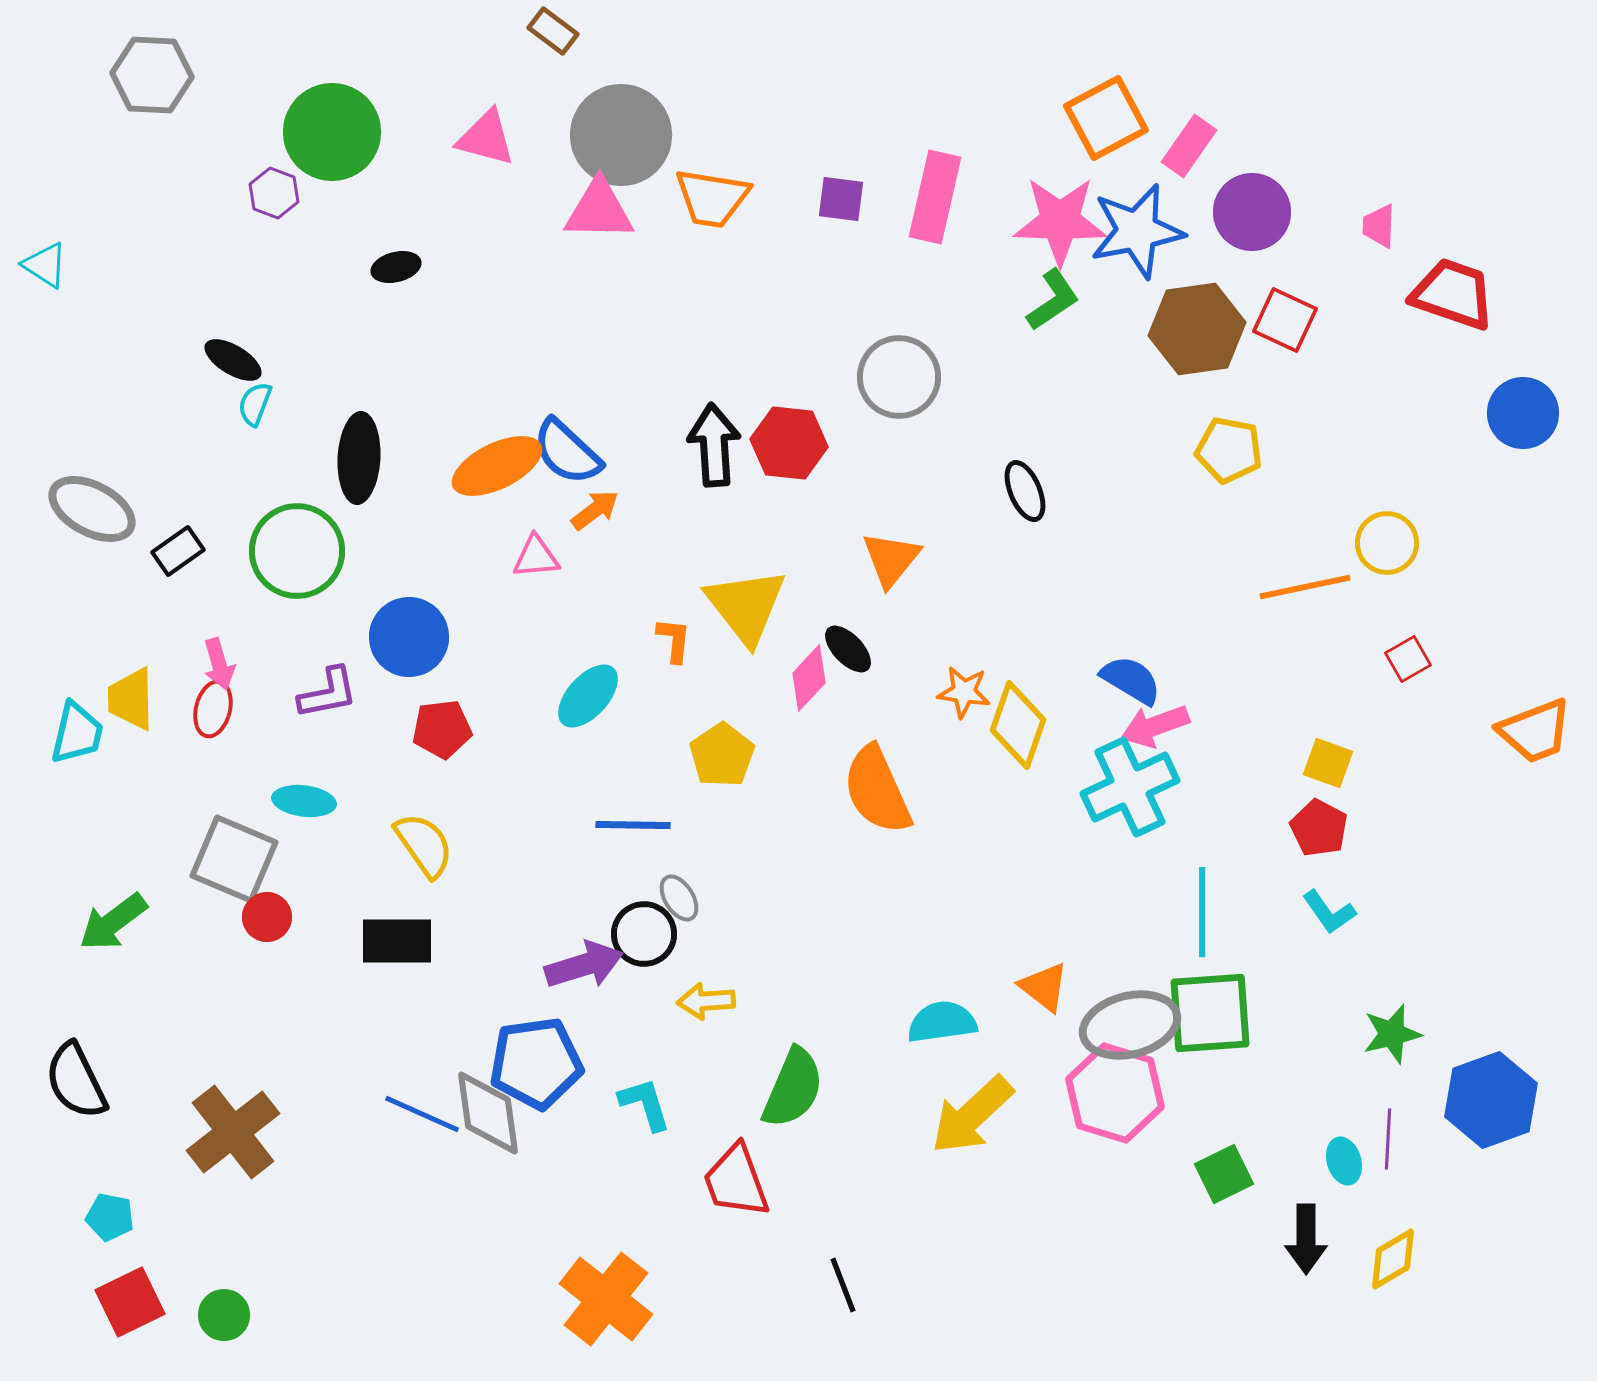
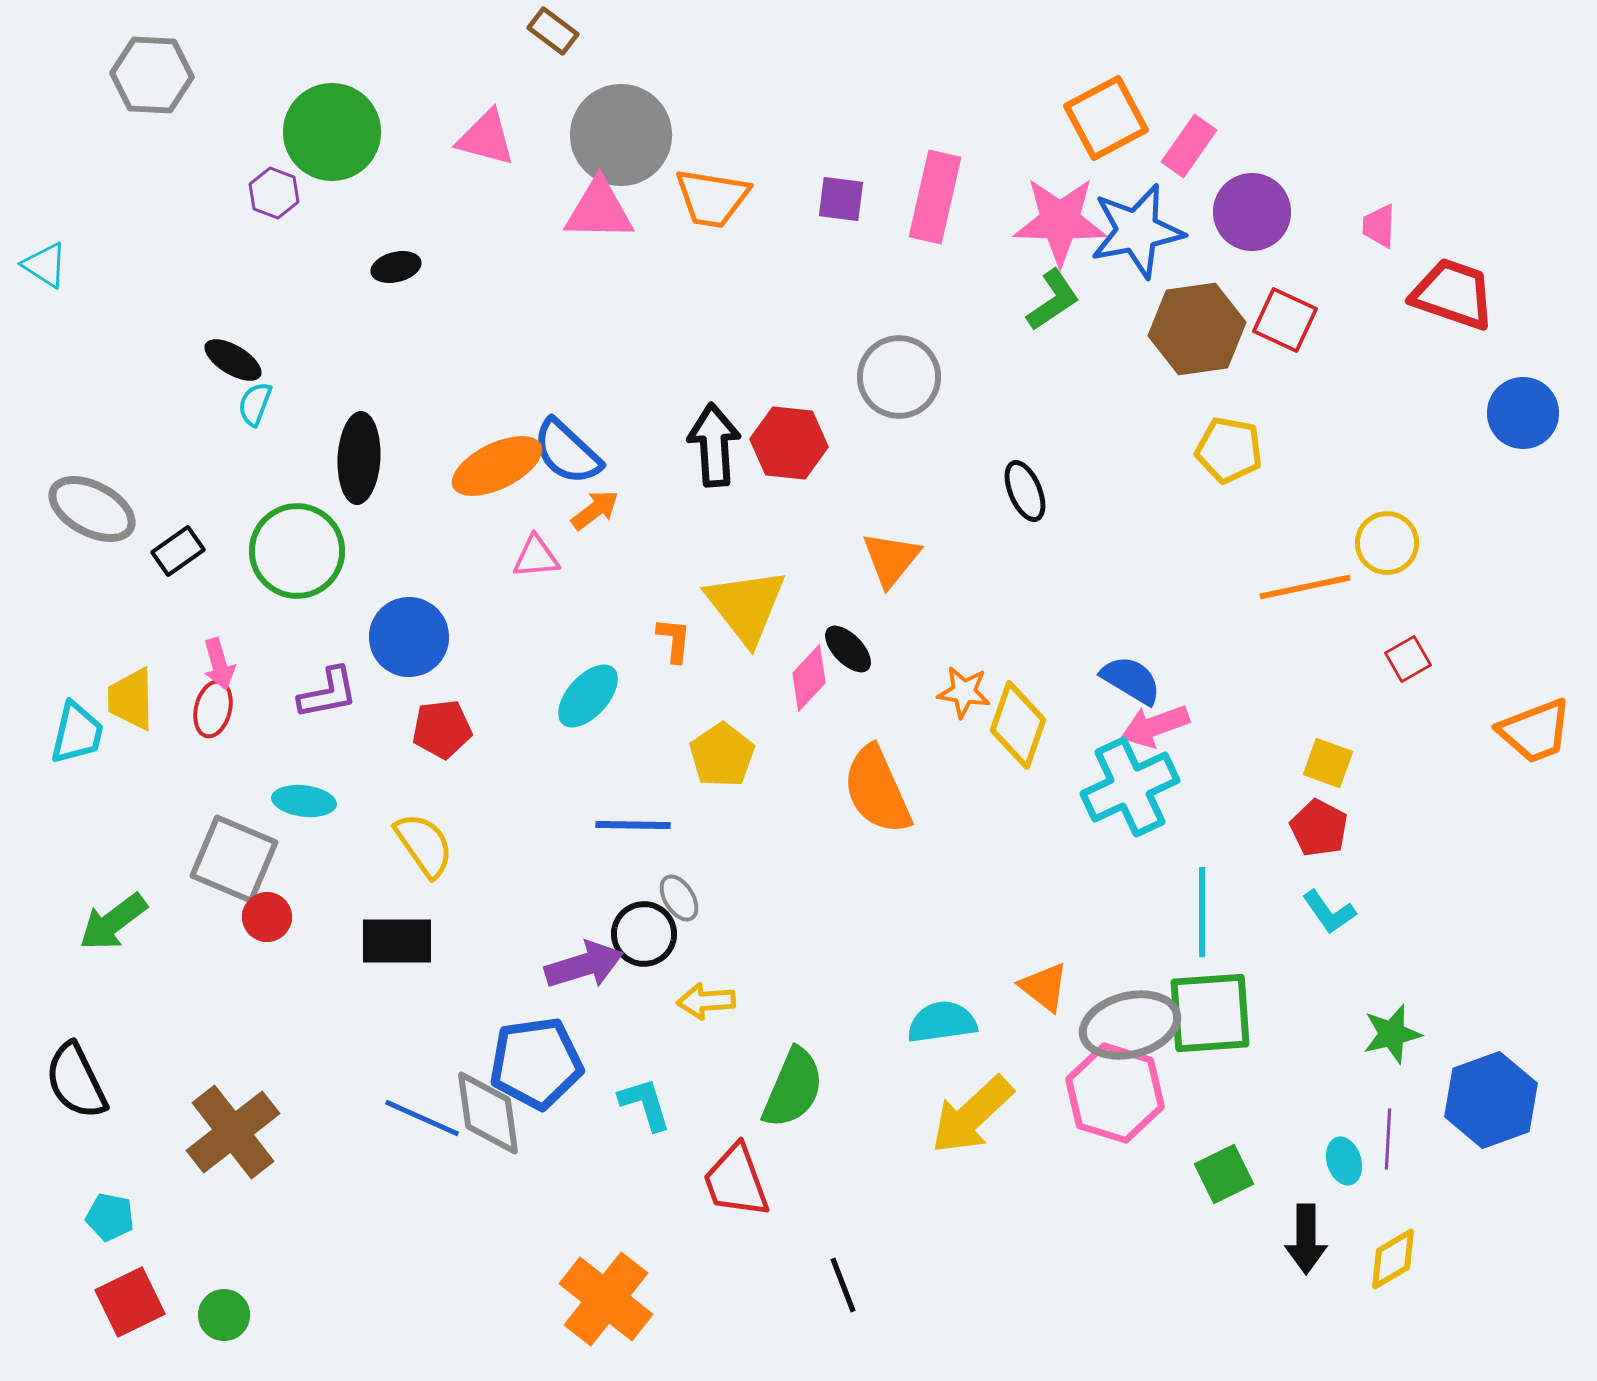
blue line at (422, 1114): moved 4 px down
